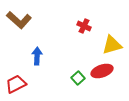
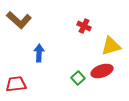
yellow triangle: moved 1 px left, 1 px down
blue arrow: moved 2 px right, 3 px up
red trapezoid: rotated 20 degrees clockwise
